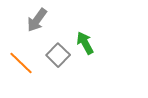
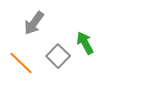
gray arrow: moved 3 px left, 3 px down
gray square: moved 1 px down
